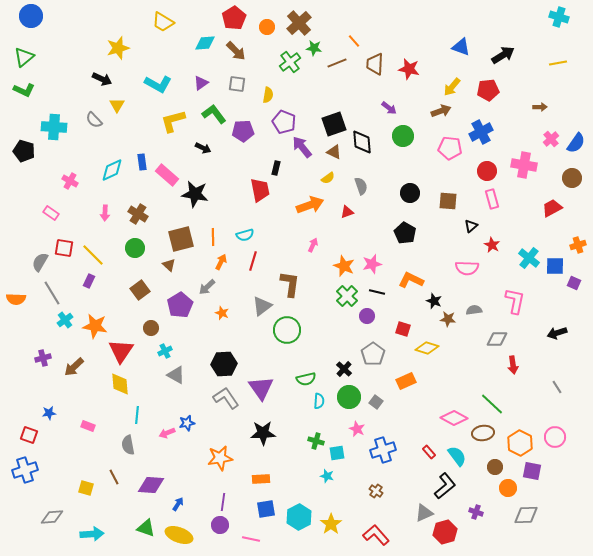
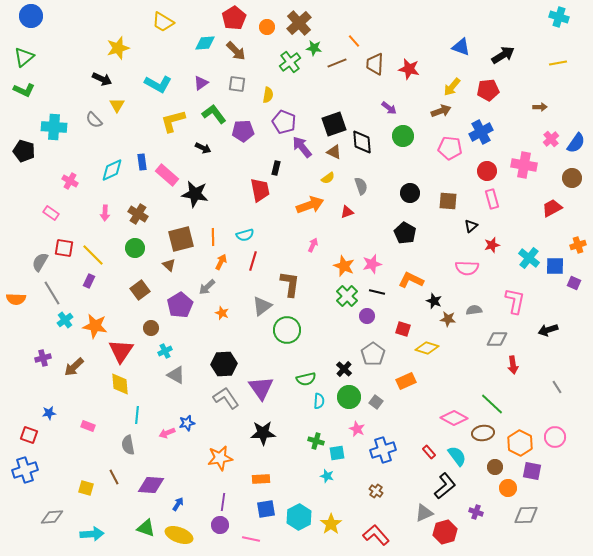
red star at (492, 245): rotated 28 degrees clockwise
black arrow at (557, 333): moved 9 px left, 3 px up
